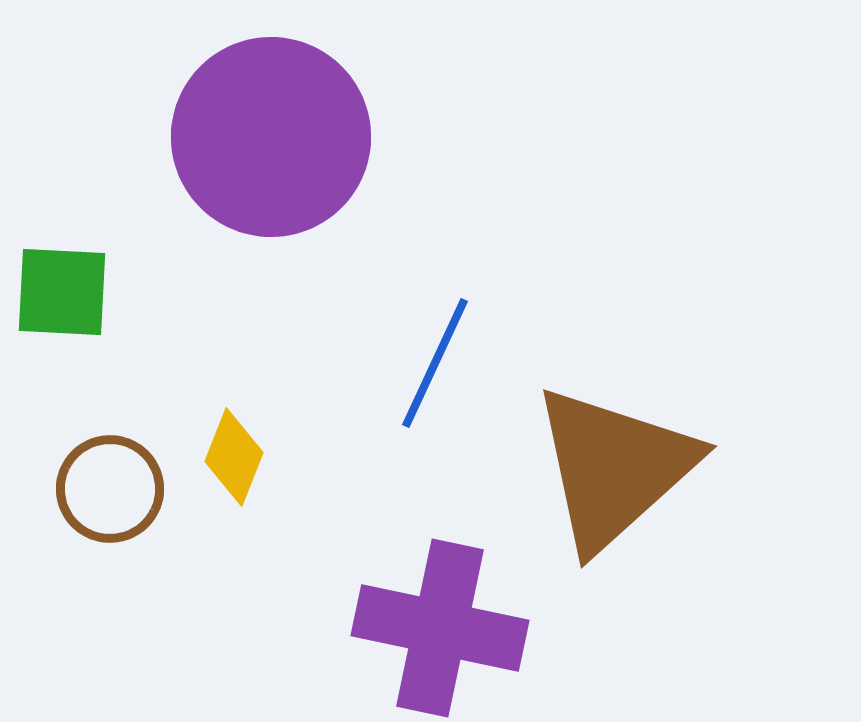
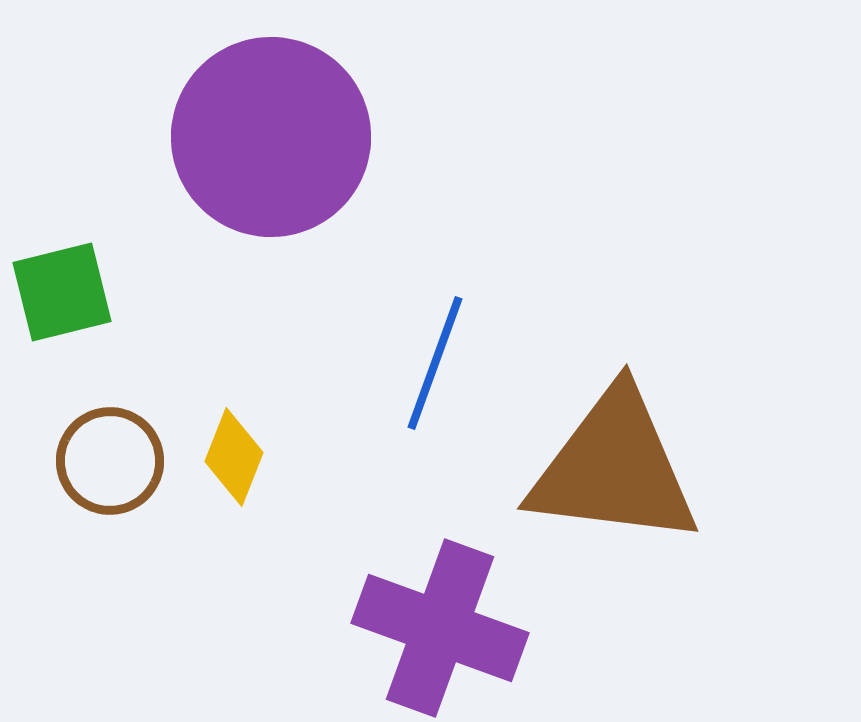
green square: rotated 17 degrees counterclockwise
blue line: rotated 5 degrees counterclockwise
brown triangle: rotated 49 degrees clockwise
brown circle: moved 28 px up
purple cross: rotated 8 degrees clockwise
